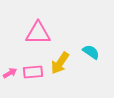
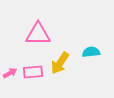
pink triangle: moved 1 px down
cyan semicircle: rotated 42 degrees counterclockwise
